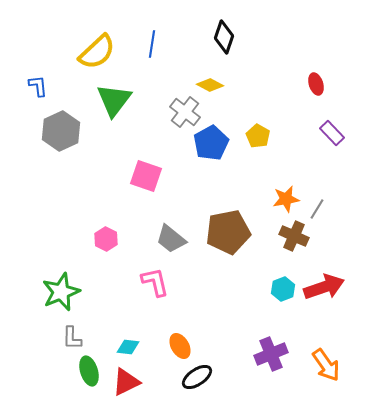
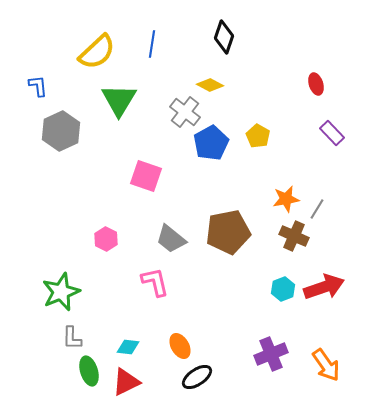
green triangle: moved 5 px right; rotated 6 degrees counterclockwise
